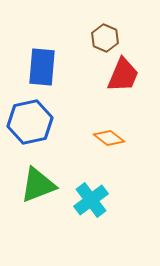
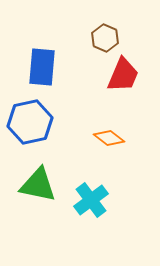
green triangle: rotated 33 degrees clockwise
